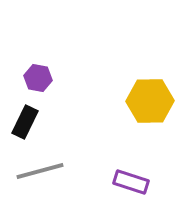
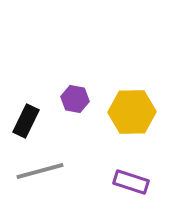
purple hexagon: moved 37 px right, 21 px down
yellow hexagon: moved 18 px left, 11 px down
black rectangle: moved 1 px right, 1 px up
